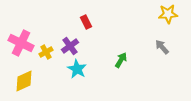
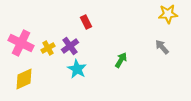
yellow cross: moved 2 px right, 4 px up
yellow diamond: moved 2 px up
